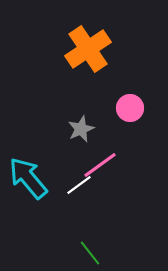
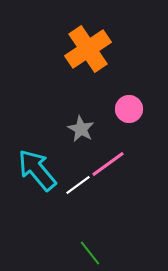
pink circle: moved 1 px left, 1 px down
gray star: rotated 20 degrees counterclockwise
pink line: moved 8 px right, 1 px up
cyan arrow: moved 9 px right, 8 px up
white line: moved 1 px left
